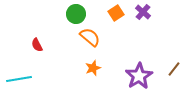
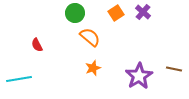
green circle: moved 1 px left, 1 px up
brown line: rotated 63 degrees clockwise
